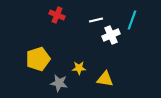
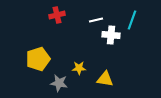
red cross: rotated 35 degrees counterclockwise
white cross: rotated 30 degrees clockwise
